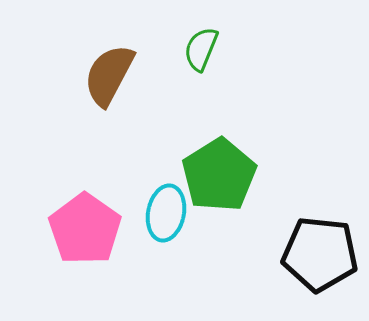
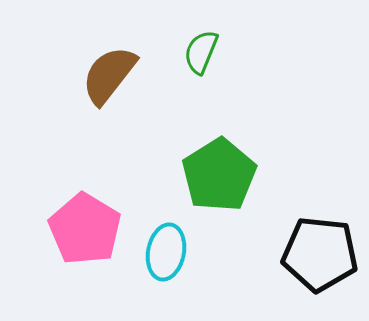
green semicircle: moved 3 px down
brown semicircle: rotated 10 degrees clockwise
cyan ellipse: moved 39 px down
pink pentagon: rotated 4 degrees counterclockwise
